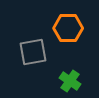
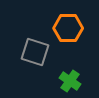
gray square: moved 2 px right; rotated 28 degrees clockwise
